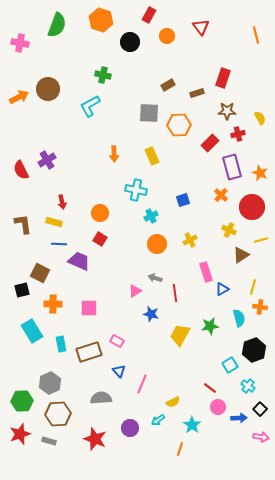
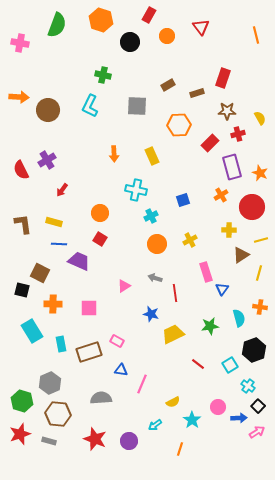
brown circle at (48, 89): moved 21 px down
orange arrow at (19, 97): rotated 30 degrees clockwise
cyan L-shape at (90, 106): rotated 35 degrees counterclockwise
gray square at (149, 113): moved 12 px left, 7 px up
orange cross at (221, 195): rotated 16 degrees clockwise
red arrow at (62, 202): moved 12 px up; rotated 48 degrees clockwise
yellow cross at (229, 230): rotated 24 degrees counterclockwise
yellow line at (253, 287): moved 6 px right, 14 px up
blue triangle at (222, 289): rotated 24 degrees counterclockwise
black square at (22, 290): rotated 28 degrees clockwise
pink triangle at (135, 291): moved 11 px left, 5 px up
yellow trapezoid at (180, 335): moved 7 px left, 1 px up; rotated 35 degrees clockwise
blue triangle at (119, 371): moved 2 px right, 1 px up; rotated 40 degrees counterclockwise
red line at (210, 388): moved 12 px left, 24 px up
green hexagon at (22, 401): rotated 20 degrees clockwise
black square at (260, 409): moved 2 px left, 3 px up
brown hexagon at (58, 414): rotated 10 degrees clockwise
cyan arrow at (158, 420): moved 3 px left, 5 px down
cyan star at (192, 425): moved 5 px up
purple circle at (130, 428): moved 1 px left, 13 px down
pink arrow at (261, 437): moved 4 px left, 5 px up; rotated 42 degrees counterclockwise
